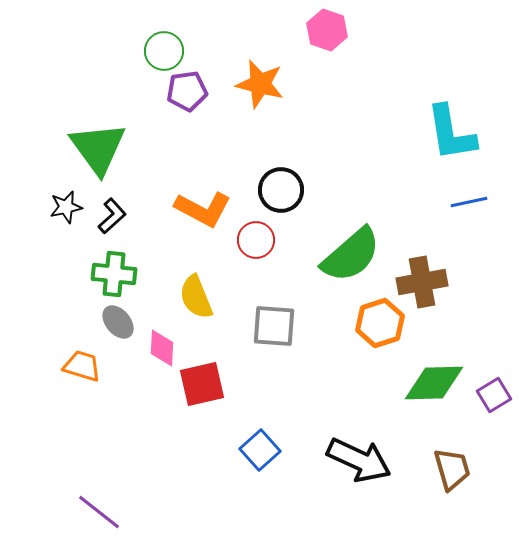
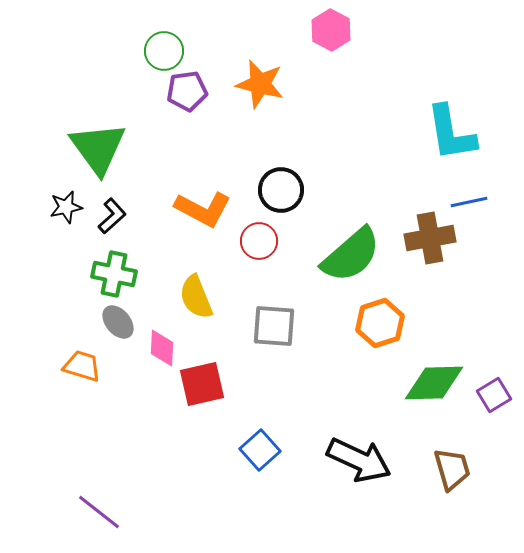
pink hexagon: moved 4 px right; rotated 9 degrees clockwise
red circle: moved 3 px right, 1 px down
green cross: rotated 6 degrees clockwise
brown cross: moved 8 px right, 44 px up
